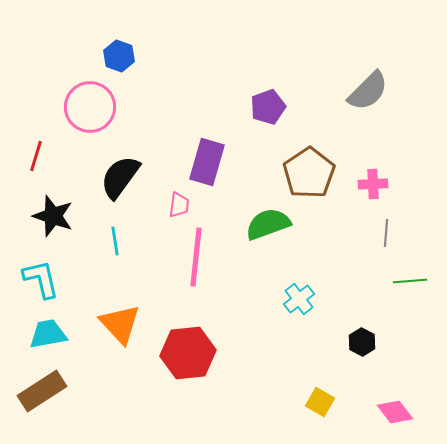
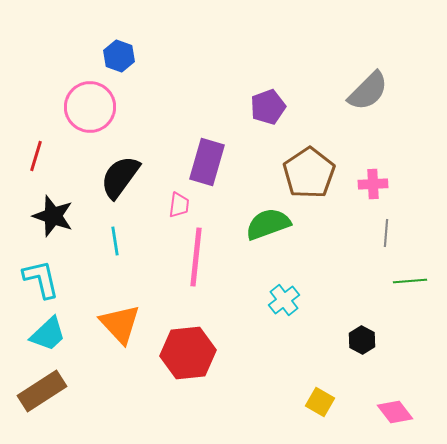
cyan cross: moved 15 px left, 1 px down
cyan trapezoid: rotated 147 degrees clockwise
black hexagon: moved 2 px up
